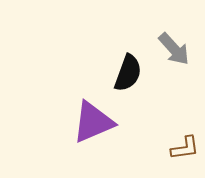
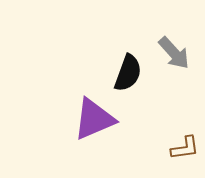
gray arrow: moved 4 px down
purple triangle: moved 1 px right, 3 px up
